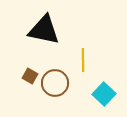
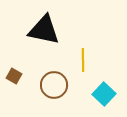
brown square: moved 16 px left
brown circle: moved 1 px left, 2 px down
